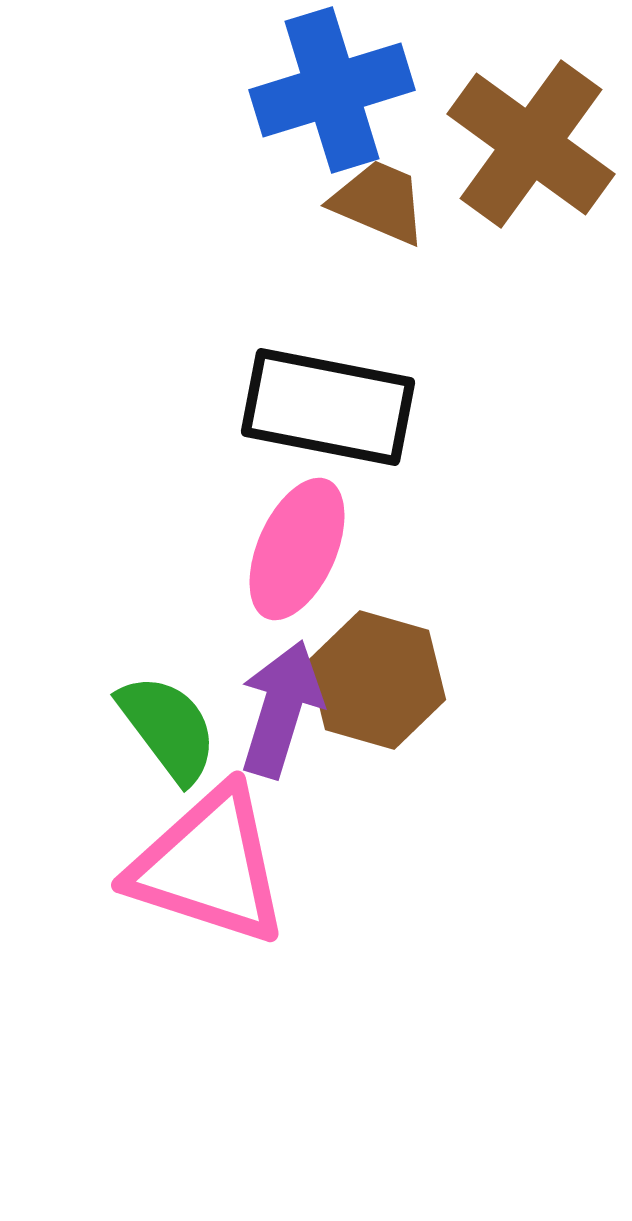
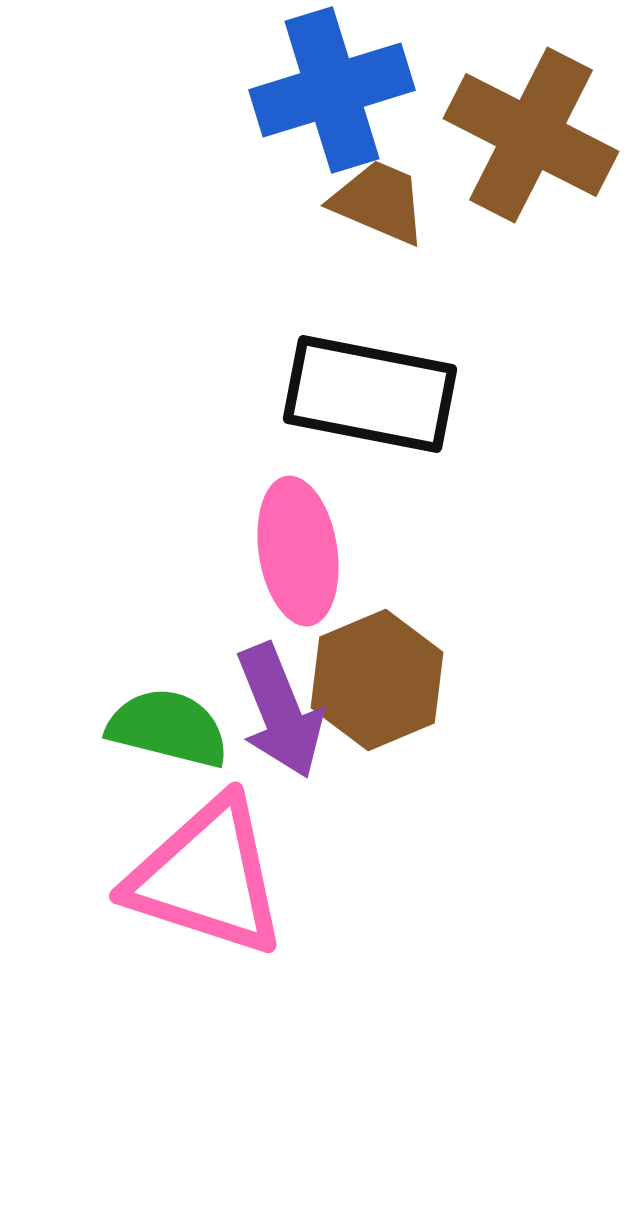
brown cross: moved 9 px up; rotated 9 degrees counterclockwise
black rectangle: moved 42 px right, 13 px up
pink ellipse: moved 1 px right, 2 px down; rotated 33 degrees counterclockwise
brown hexagon: rotated 21 degrees clockwise
purple arrow: moved 1 px left, 2 px down; rotated 141 degrees clockwise
green semicircle: rotated 39 degrees counterclockwise
pink triangle: moved 2 px left, 11 px down
